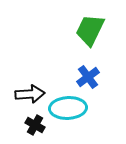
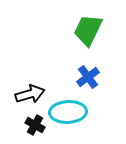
green trapezoid: moved 2 px left
black arrow: rotated 12 degrees counterclockwise
cyan ellipse: moved 4 px down
